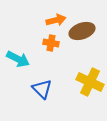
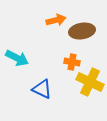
brown ellipse: rotated 10 degrees clockwise
orange cross: moved 21 px right, 19 px down
cyan arrow: moved 1 px left, 1 px up
blue triangle: rotated 20 degrees counterclockwise
